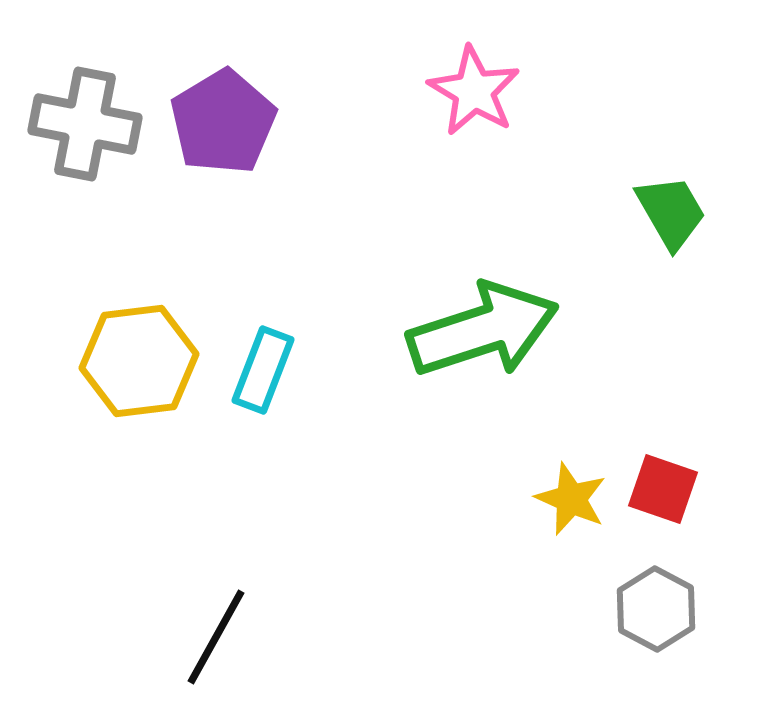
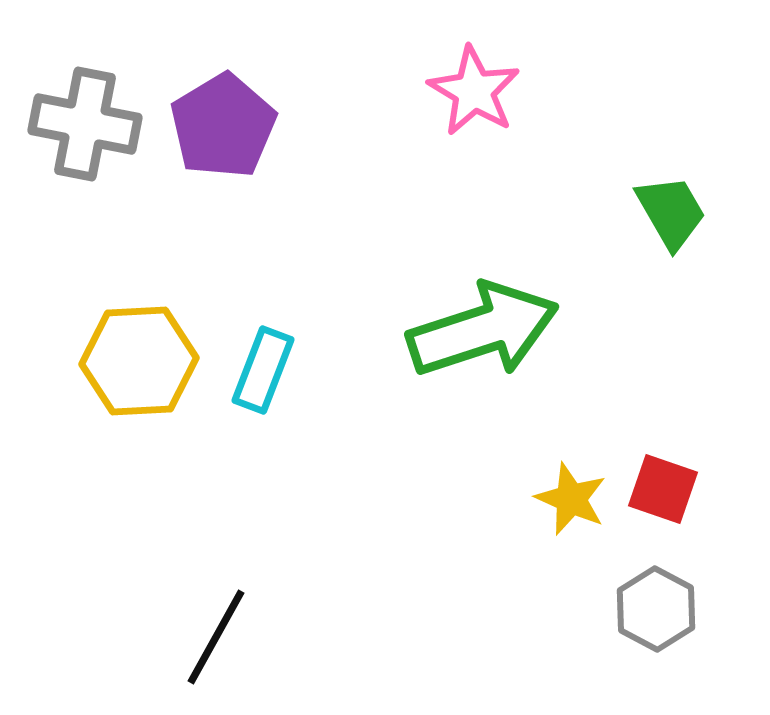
purple pentagon: moved 4 px down
yellow hexagon: rotated 4 degrees clockwise
